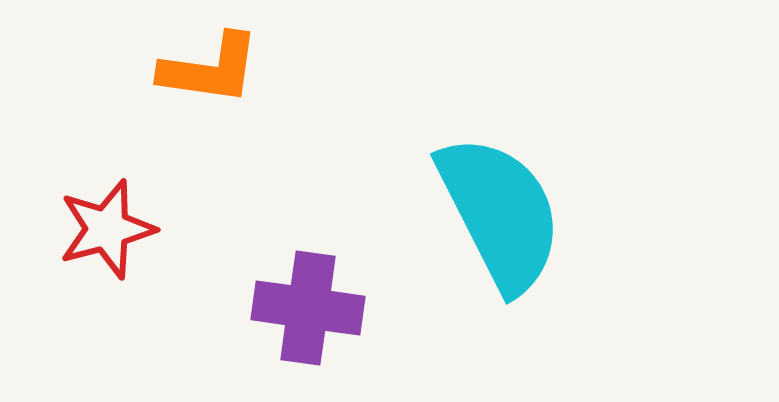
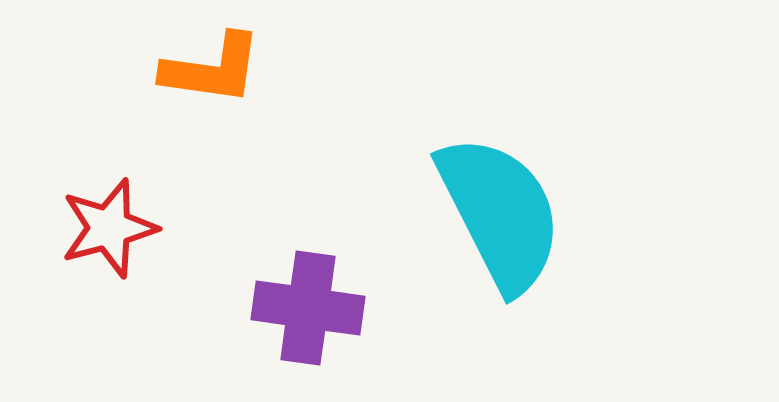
orange L-shape: moved 2 px right
red star: moved 2 px right, 1 px up
